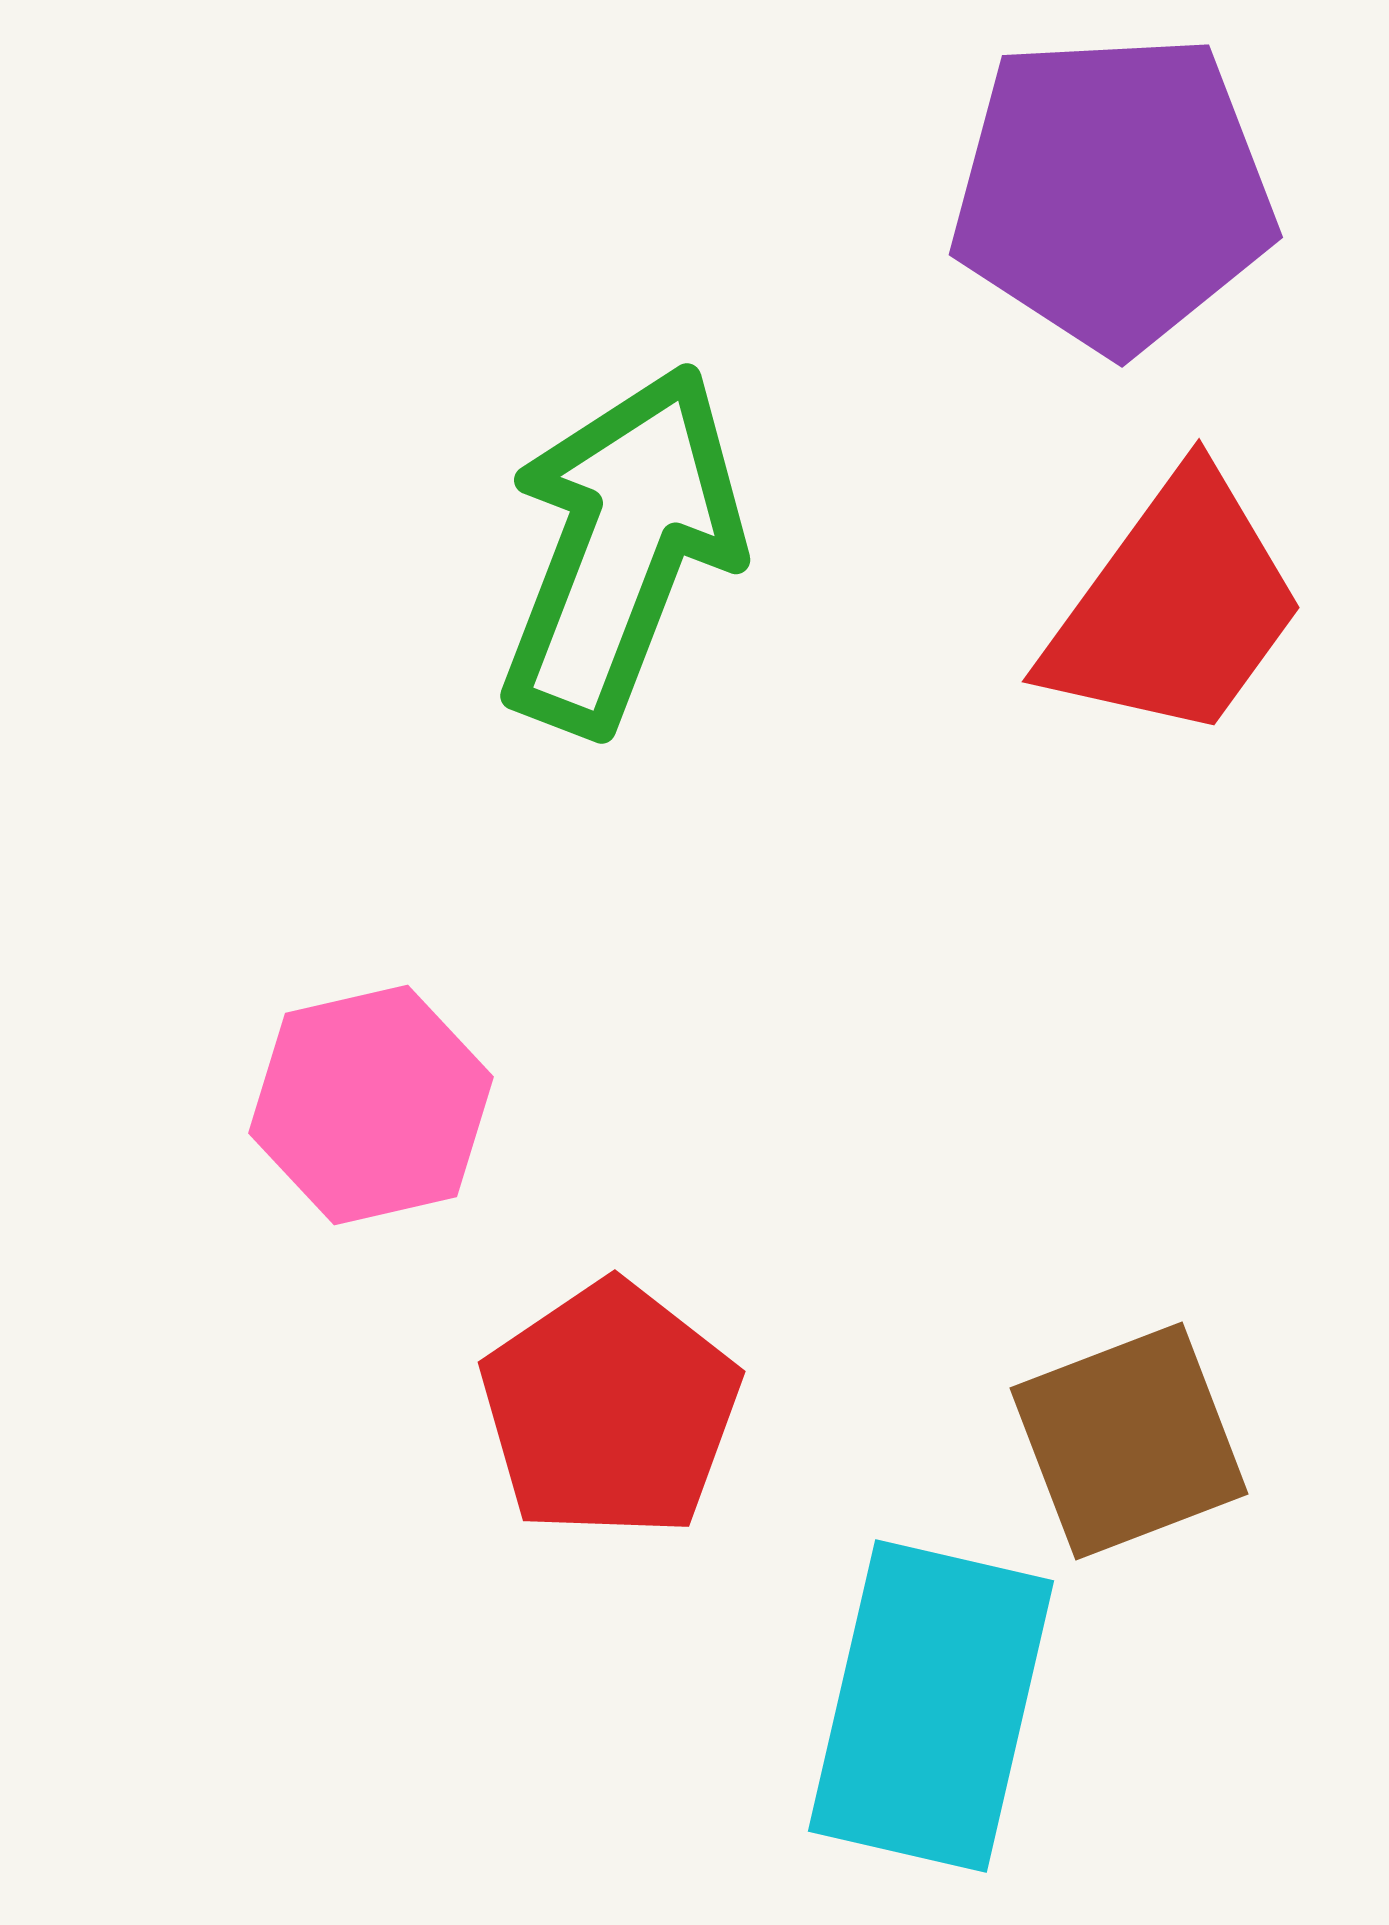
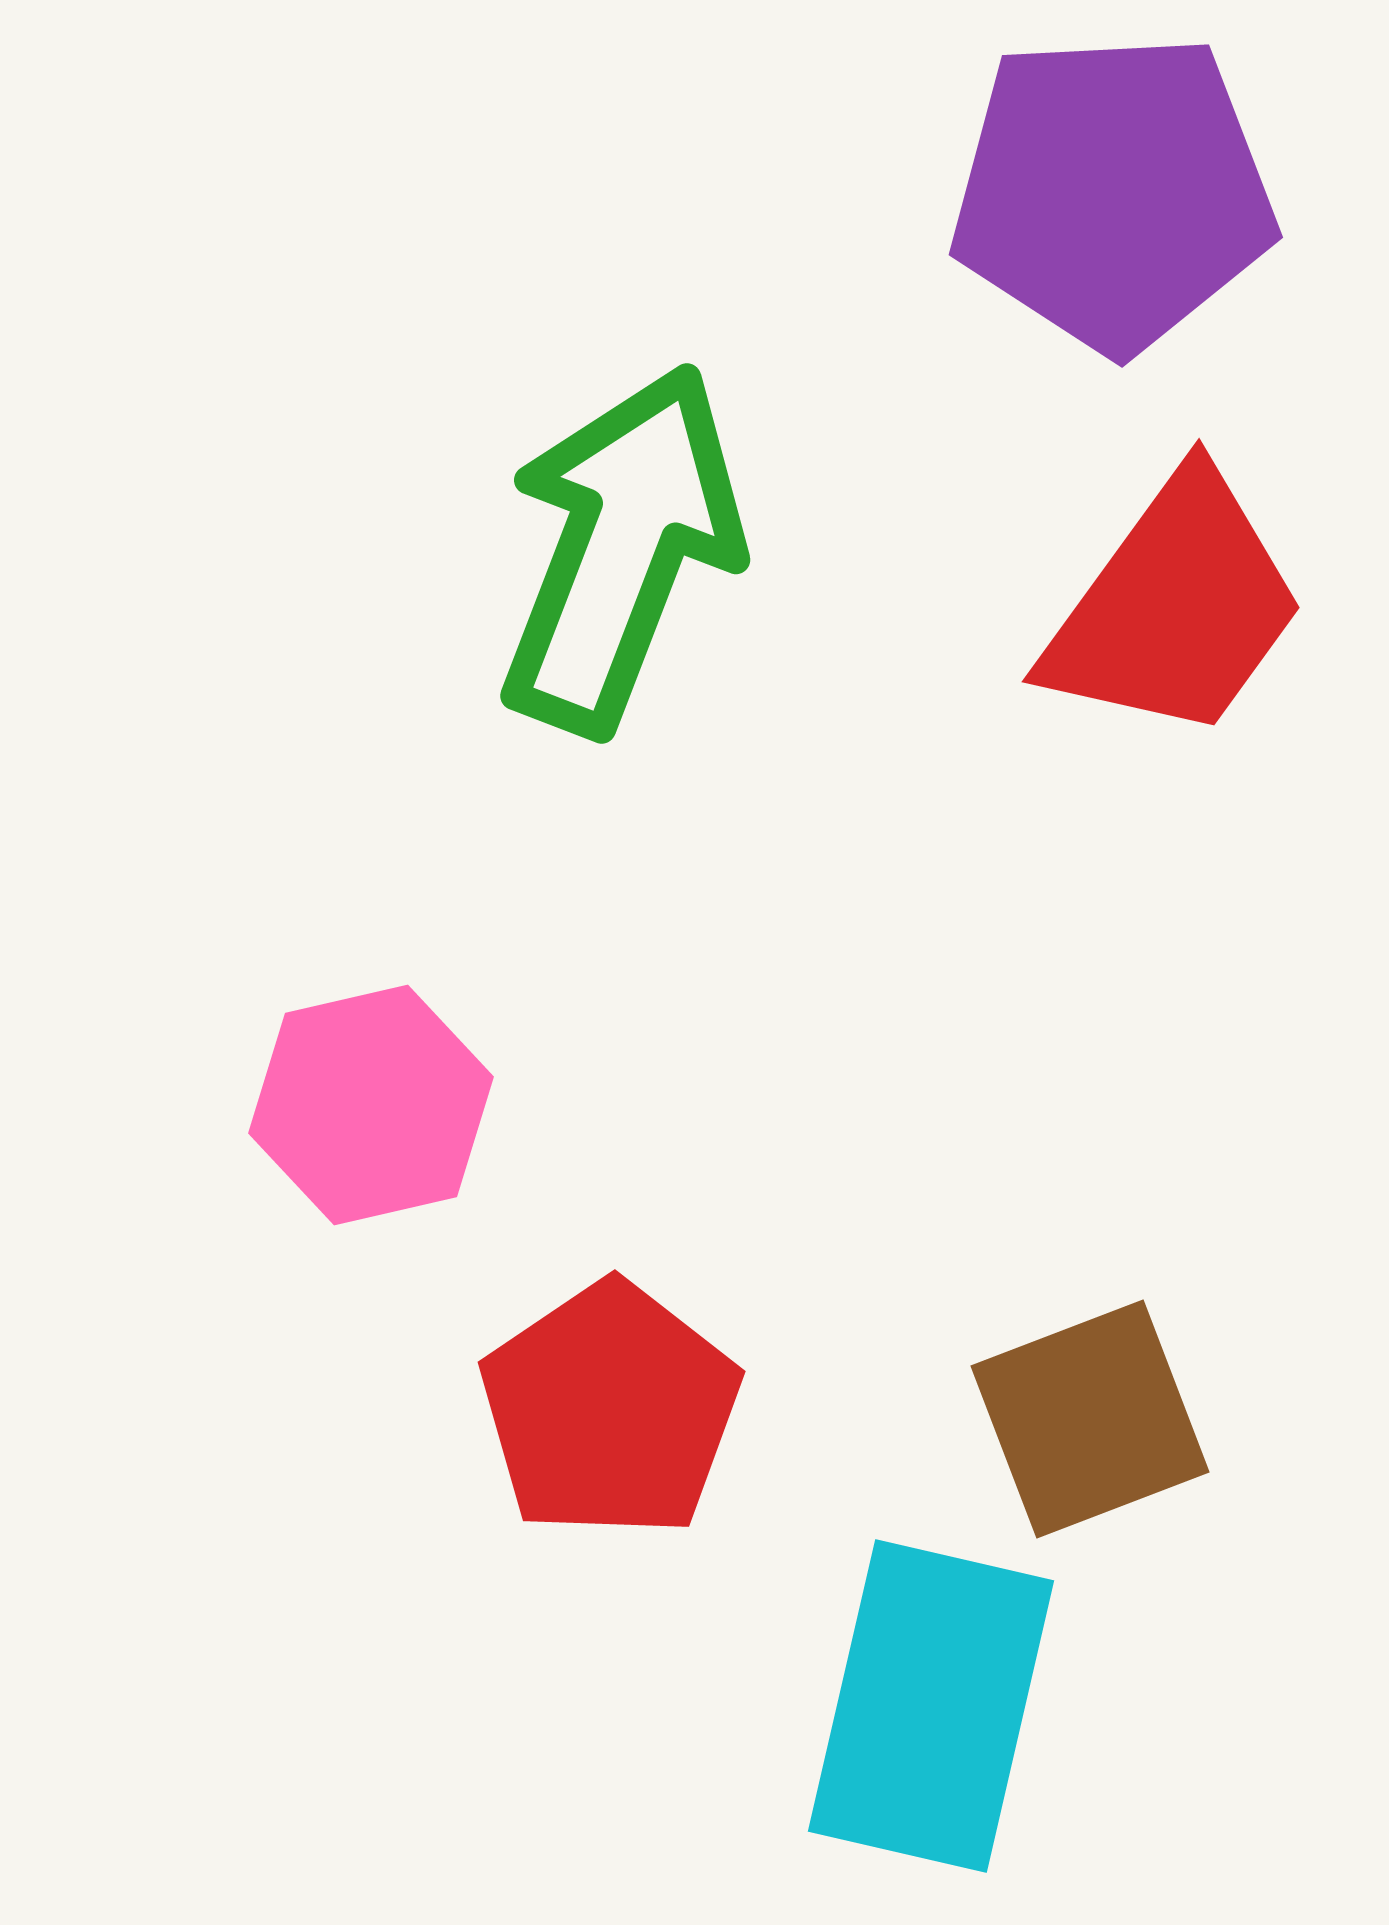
brown square: moved 39 px left, 22 px up
